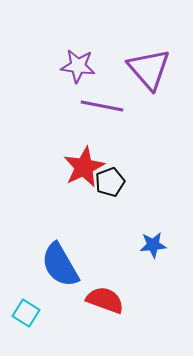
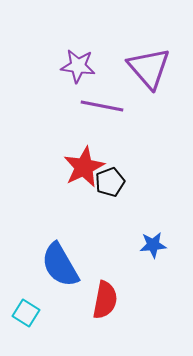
purple triangle: moved 1 px up
red semicircle: rotated 81 degrees clockwise
